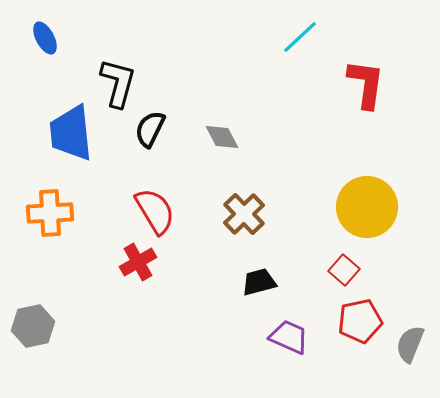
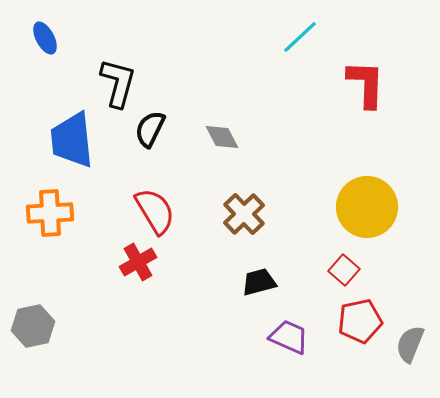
red L-shape: rotated 6 degrees counterclockwise
blue trapezoid: moved 1 px right, 7 px down
